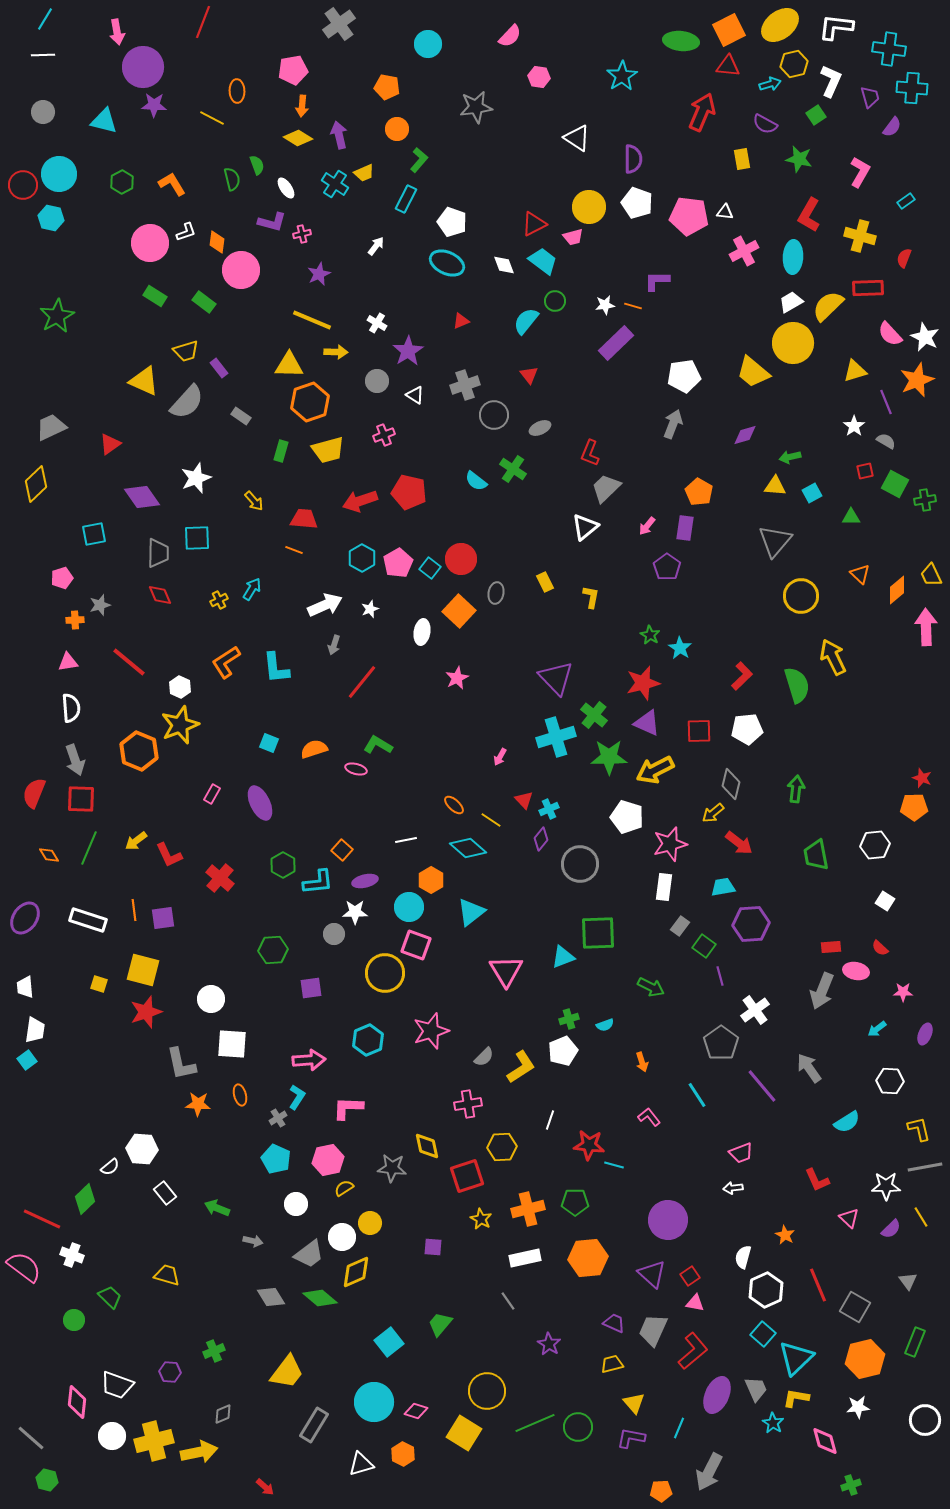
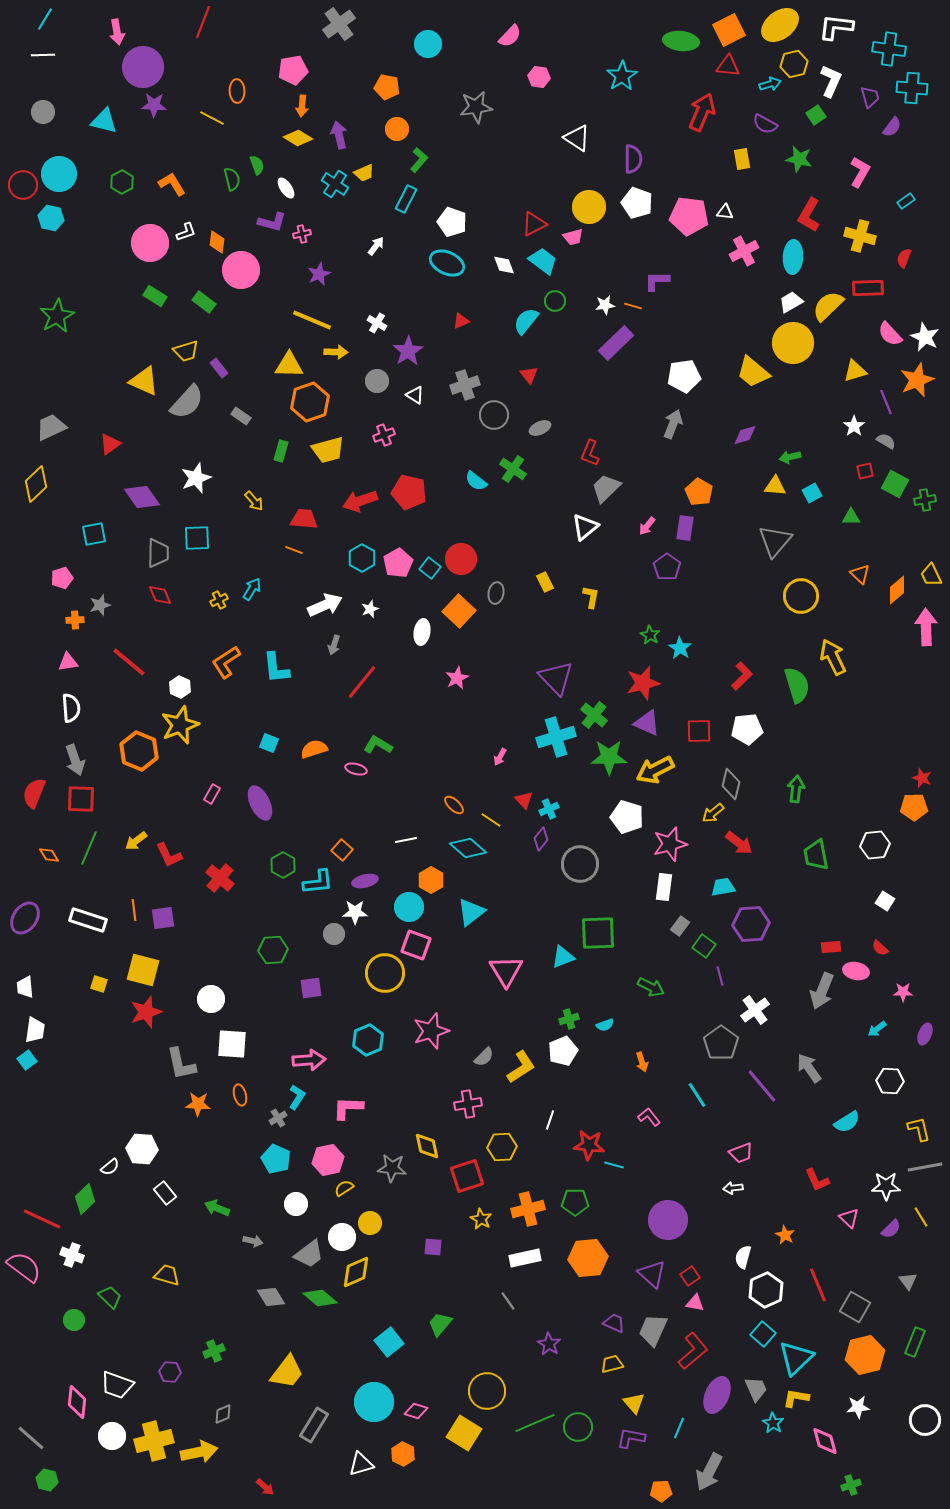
orange hexagon at (865, 1359): moved 4 px up
